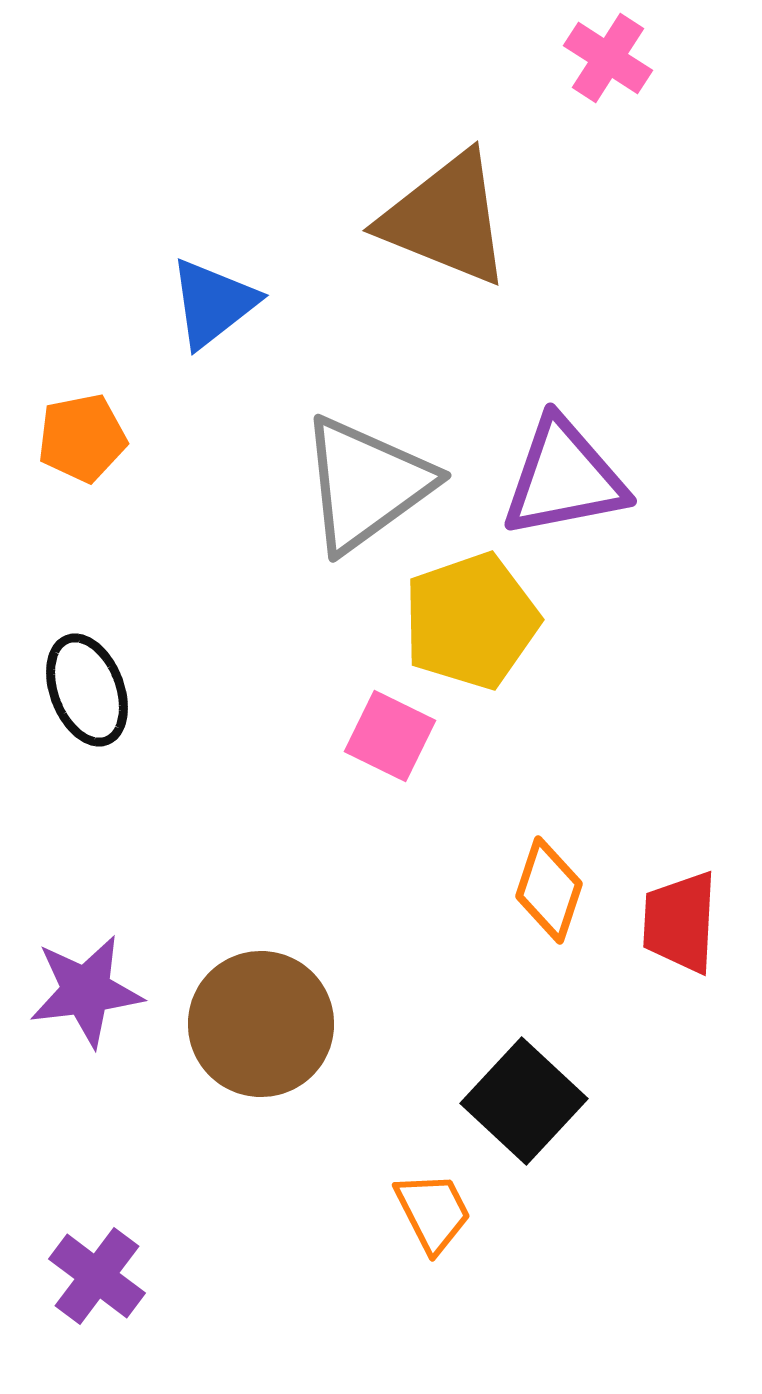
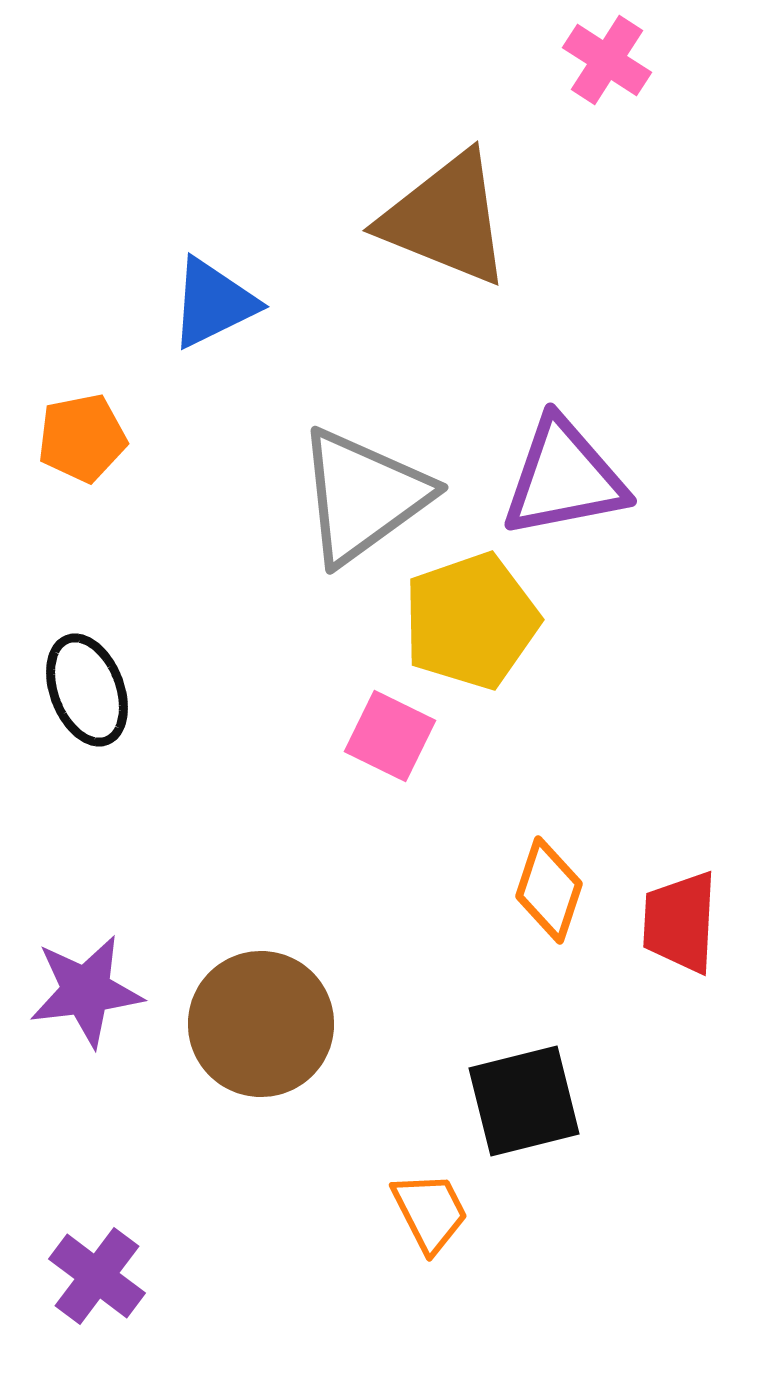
pink cross: moved 1 px left, 2 px down
blue triangle: rotated 12 degrees clockwise
gray triangle: moved 3 px left, 12 px down
black square: rotated 33 degrees clockwise
orange trapezoid: moved 3 px left
